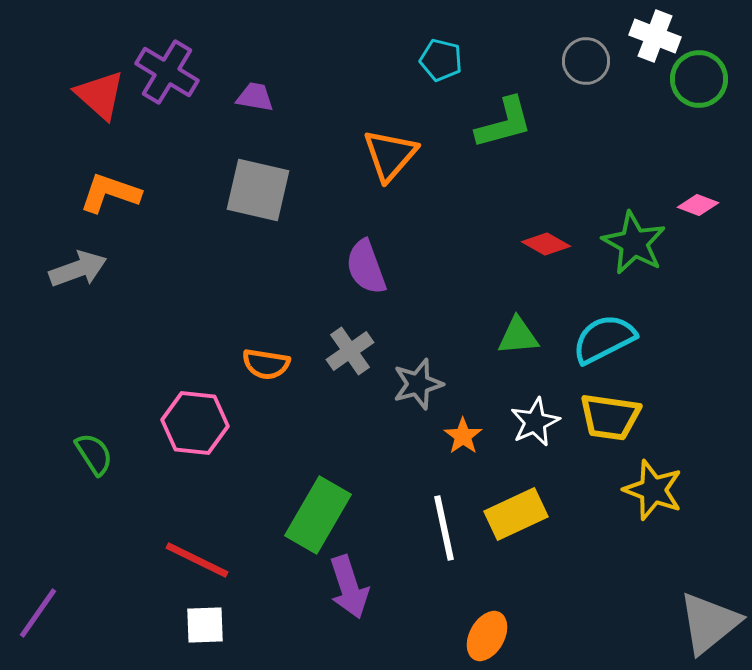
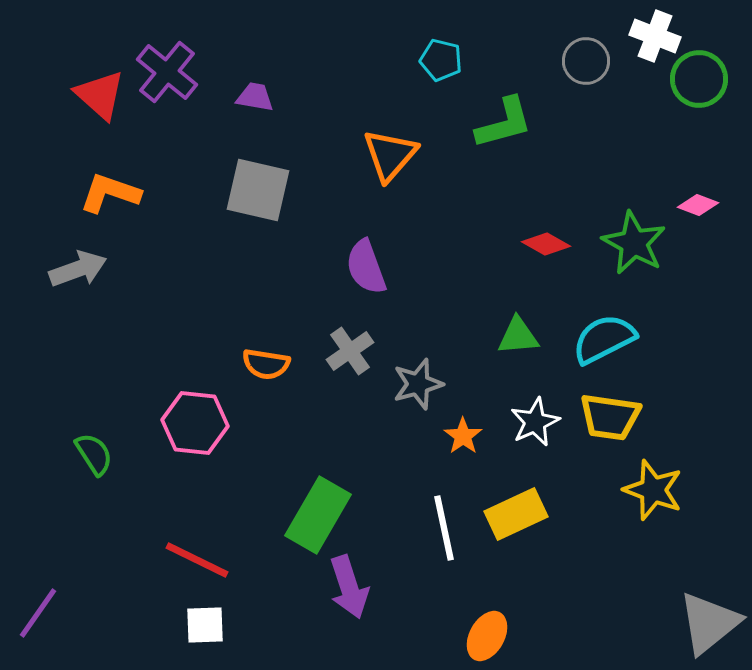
purple cross: rotated 8 degrees clockwise
